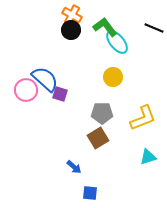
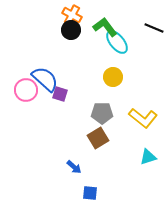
yellow L-shape: rotated 60 degrees clockwise
